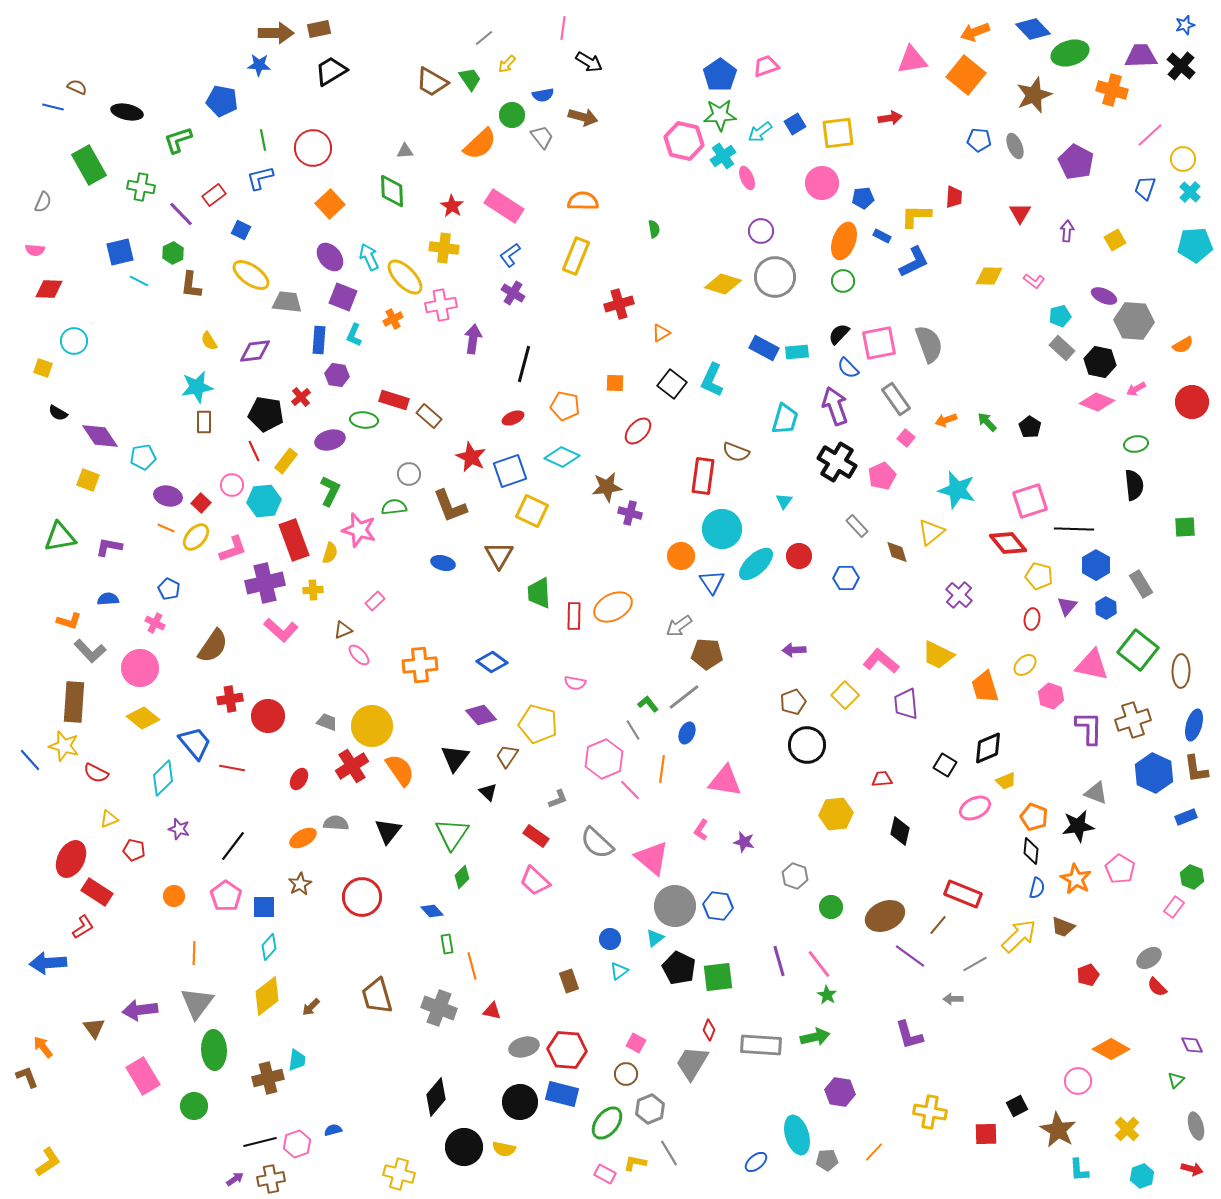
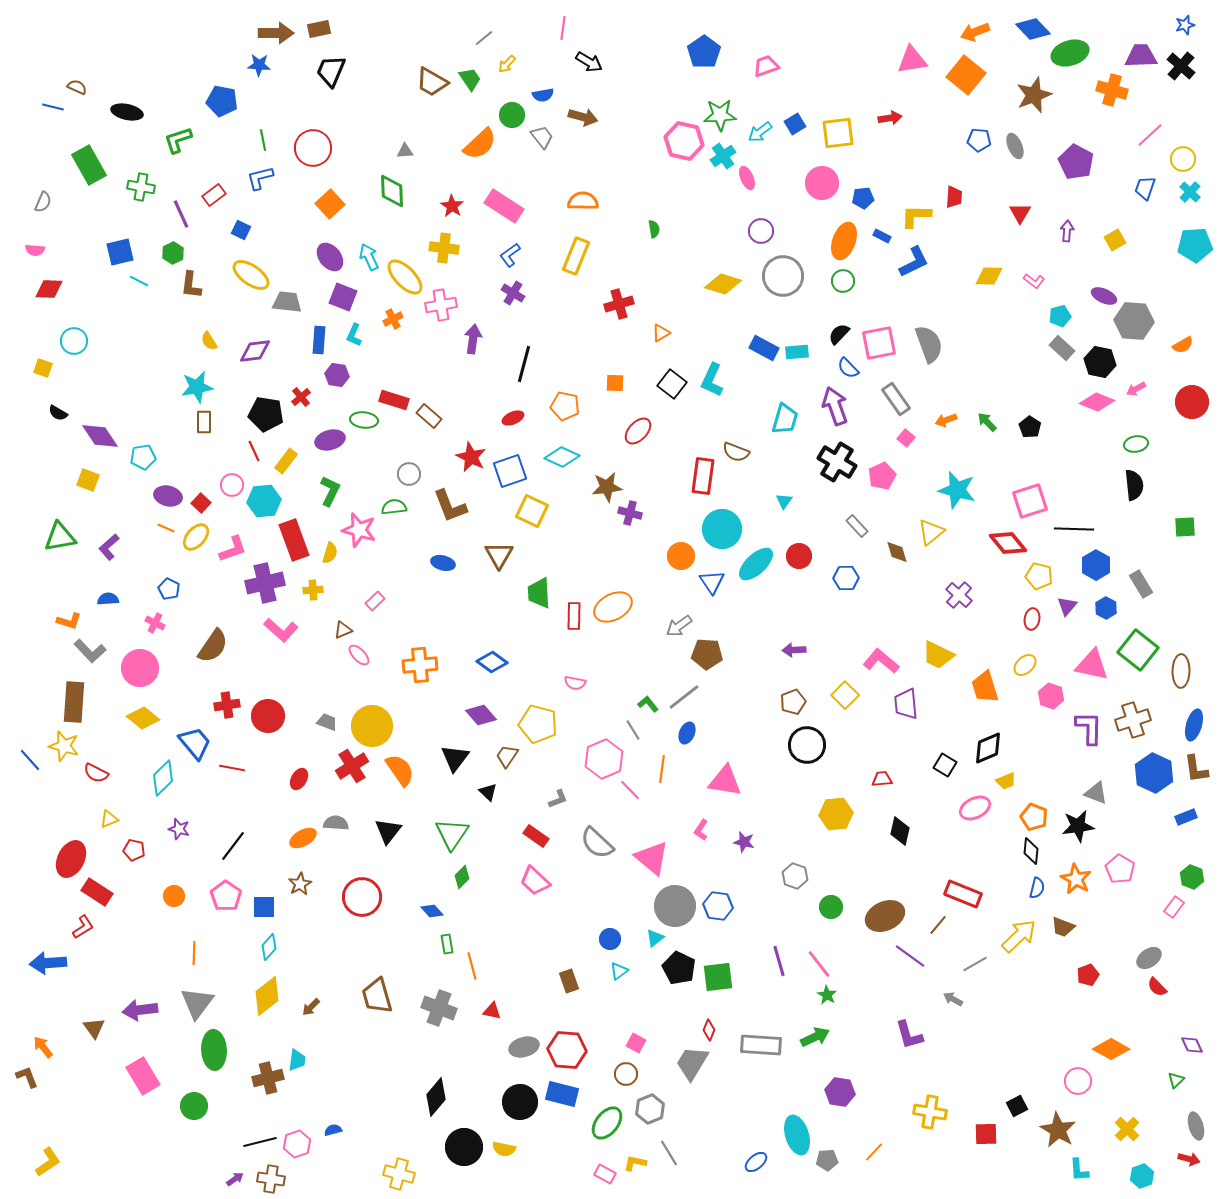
black trapezoid at (331, 71): rotated 36 degrees counterclockwise
blue pentagon at (720, 75): moved 16 px left, 23 px up
purple line at (181, 214): rotated 20 degrees clockwise
gray circle at (775, 277): moved 8 px right, 1 px up
purple L-shape at (109, 547): rotated 52 degrees counterclockwise
red cross at (230, 699): moved 3 px left, 6 px down
gray arrow at (953, 999): rotated 30 degrees clockwise
green arrow at (815, 1037): rotated 12 degrees counterclockwise
red arrow at (1192, 1169): moved 3 px left, 10 px up
brown cross at (271, 1179): rotated 20 degrees clockwise
